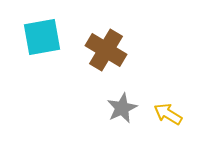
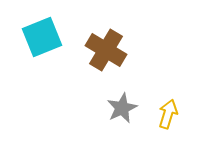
cyan square: rotated 12 degrees counterclockwise
yellow arrow: rotated 76 degrees clockwise
